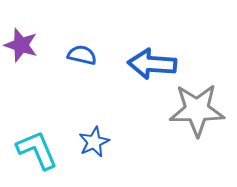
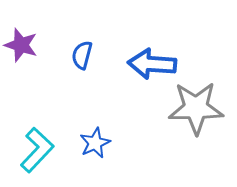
blue semicircle: rotated 88 degrees counterclockwise
gray star: moved 1 px left, 2 px up
blue star: moved 1 px right, 1 px down
cyan L-shape: rotated 66 degrees clockwise
